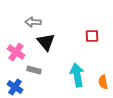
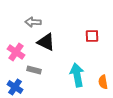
black triangle: rotated 24 degrees counterclockwise
